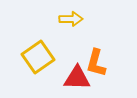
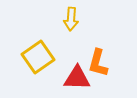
yellow arrow: rotated 95 degrees clockwise
orange L-shape: moved 2 px right
